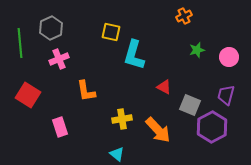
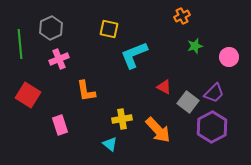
orange cross: moved 2 px left
yellow square: moved 2 px left, 3 px up
green line: moved 1 px down
green star: moved 2 px left, 4 px up
cyan L-shape: rotated 52 degrees clockwise
purple trapezoid: moved 12 px left, 2 px up; rotated 150 degrees counterclockwise
gray square: moved 2 px left, 3 px up; rotated 15 degrees clockwise
pink rectangle: moved 2 px up
cyan triangle: moved 7 px left, 10 px up
